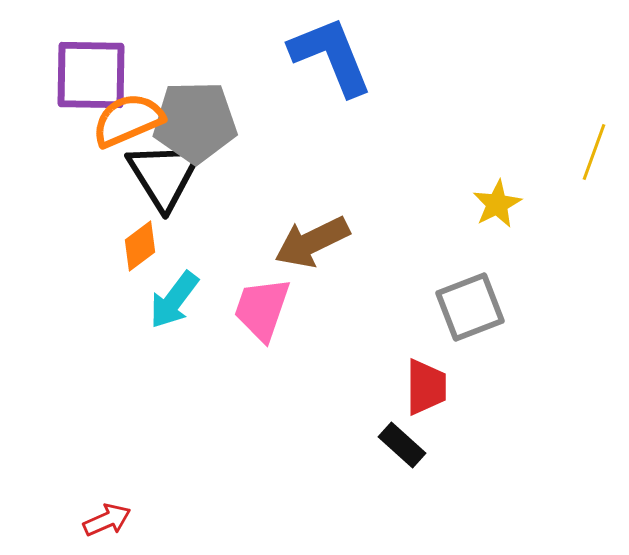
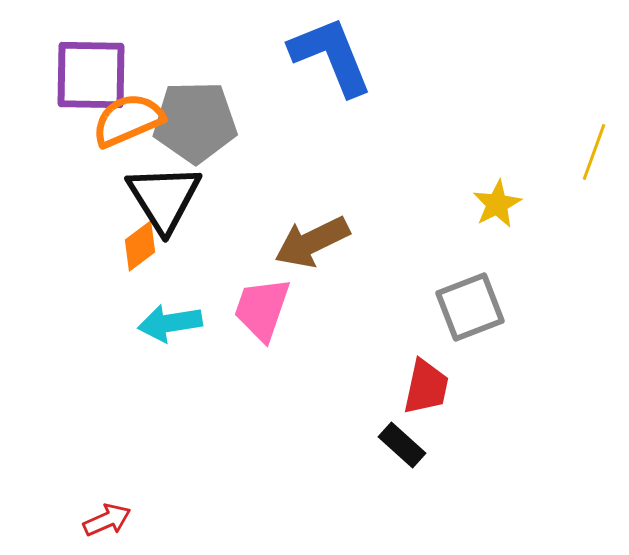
black triangle: moved 23 px down
cyan arrow: moved 4 px left, 23 px down; rotated 44 degrees clockwise
red trapezoid: rotated 12 degrees clockwise
